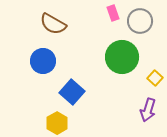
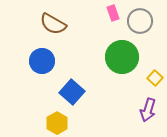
blue circle: moved 1 px left
